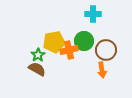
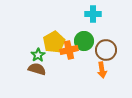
yellow pentagon: rotated 20 degrees counterclockwise
brown semicircle: rotated 12 degrees counterclockwise
